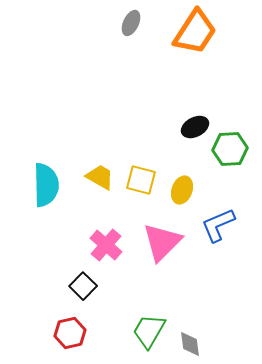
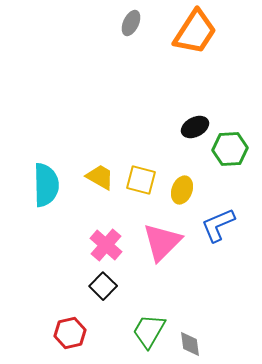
black square: moved 20 px right
